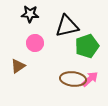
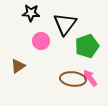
black star: moved 1 px right, 1 px up
black triangle: moved 2 px left, 2 px up; rotated 40 degrees counterclockwise
pink circle: moved 6 px right, 2 px up
pink arrow: moved 1 px up; rotated 84 degrees counterclockwise
